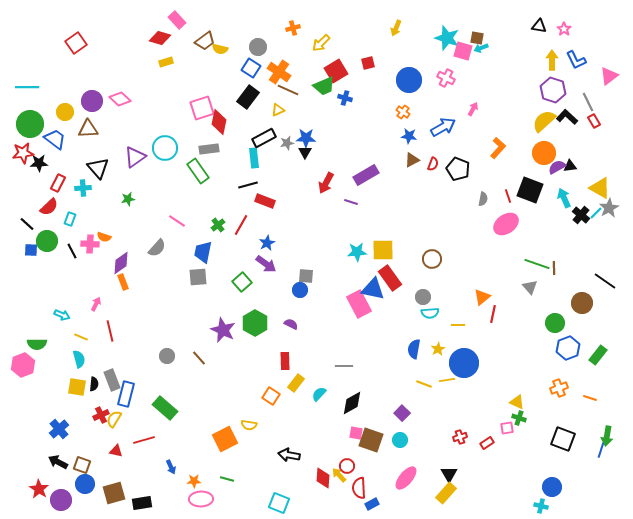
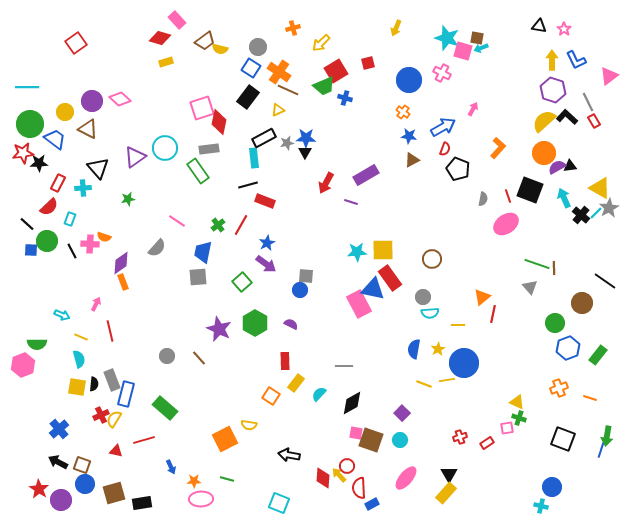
pink cross at (446, 78): moved 4 px left, 5 px up
brown triangle at (88, 129): rotated 30 degrees clockwise
red semicircle at (433, 164): moved 12 px right, 15 px up
purple star at (223, 330): moved 4 px left, 1 px up
